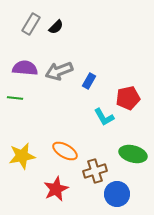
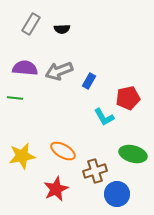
black semicircle: moved 6 px right, 2 px down; rotated 42 degrees clockwise
orange ellipse: moved 2 px left
